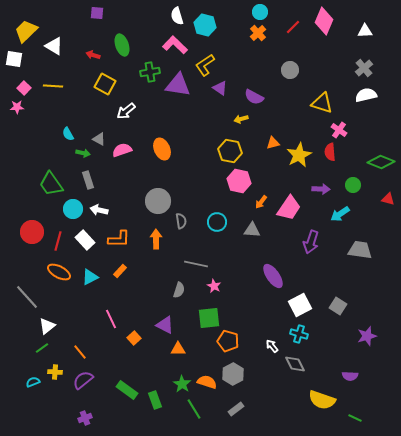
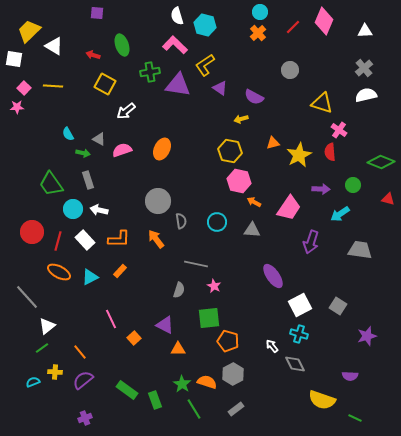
yellow trapezoid at (26, 31): moved 3 px right
orange ellipse at (162, 149): rotated 50 degrees clockwise
orange arrow at (261, 202): moved 7 px left; rotated 80 degrees clockwise
orange arrow at (156, 239): rotated 36 degrees counterclockwise
